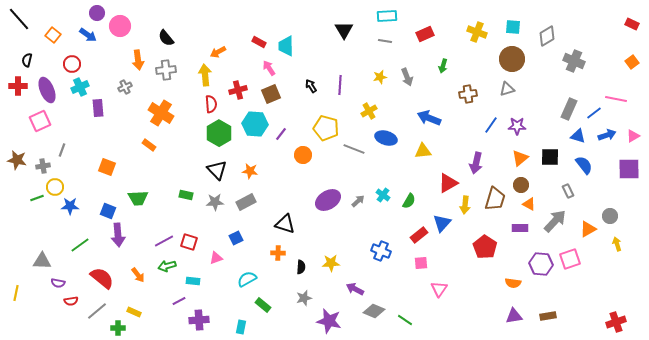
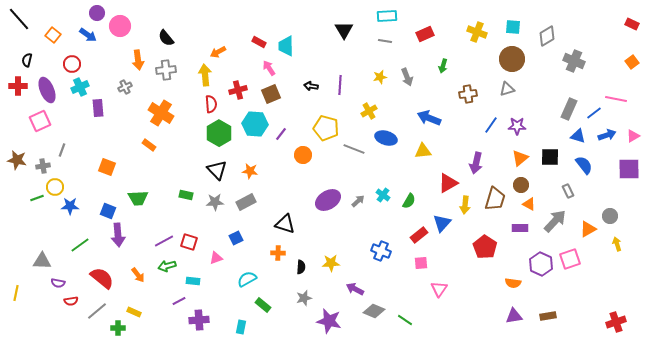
black arrow at (311, 86): rotated 48 degrees counterclockwise
purple hexagon at (541, 264): rotated 20 degrees clockwise
